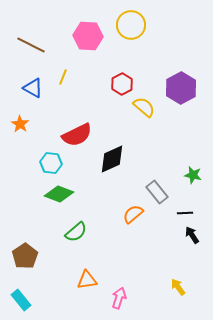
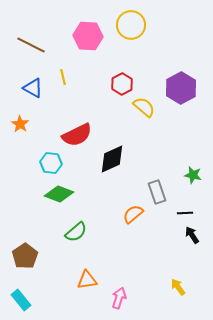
yellow line: rotated 35 degrees counterclockwise
gray rectangle: rotated 20 degrees clockwise
